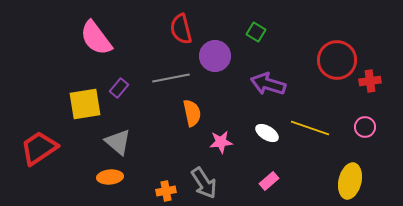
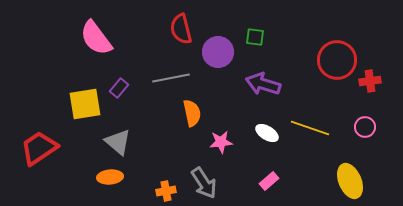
green square: moved 1 px left, 5 px down; rotated 24 degrees counterclockwise
purple circle: moved 3 px right, 4 px up
purple arrow: moved 5 px left
yellow ellipse: rotated 36 degrees counterclockwise
